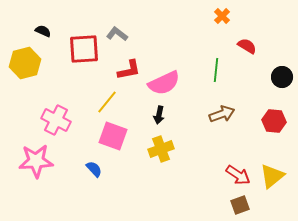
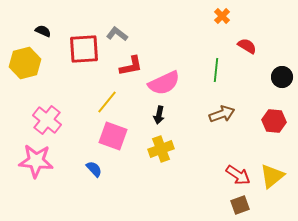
red L-shape: moved 2 px right, 4 px up
pink cross: moved 9 px left; rotated 12 degrees clockwise
pink star: rotated 8 degrees clockwise
